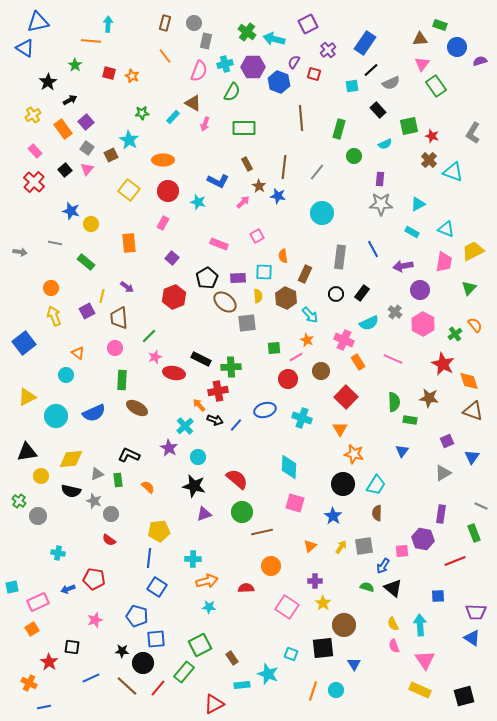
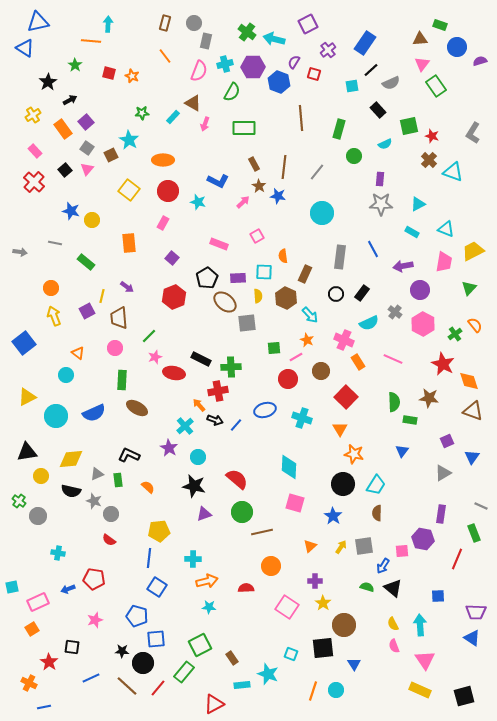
brown rectangle at (247, 164): moved 7 px right
yellow circle at (91, 224): moved 1 px right, 4 px up
red line at (455, 561): moved 2 px right, 2 px up; rotated 45 degrees counterclockwise
